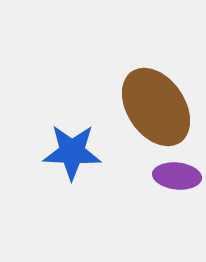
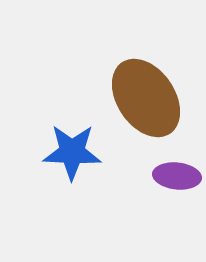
brown ellipse: moved 10 px left, 9 px up
